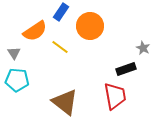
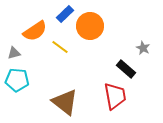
blue rectangle: moved 4 px right, 2 px down; rotated 12 degrees clockwise
gray triangle: rotated 48 degrees clockwise
black rectangle: rotated 60 degrees clockwise
